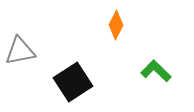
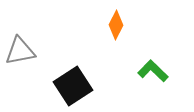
green L-shape: moved 3 px left
black square: moved 4 px down
